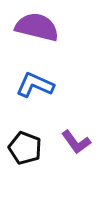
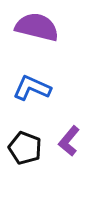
blue L-shape: moved 3 px left, 3 px down
purple L-shape: moved 7 px left, 1 px up; rotated 76 degrees clockwise
